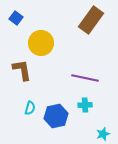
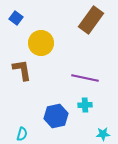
cyan semicircle: moved 8 px left, 26 px down
cyan star: rotated 16 degrees clockwise
